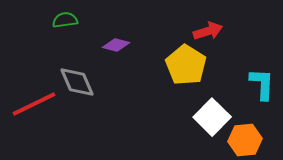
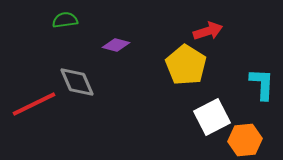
white square: rotated 18 degrees clockwise
